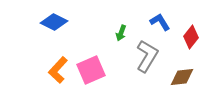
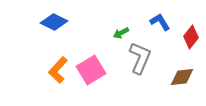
green arrow: rotated 42 degrees clockwise
gray L-shape: moved 7 px left, 2 px down; rotated 8 degrees counterclockwise
pink square: rotated 8 degrees counterclockwise
